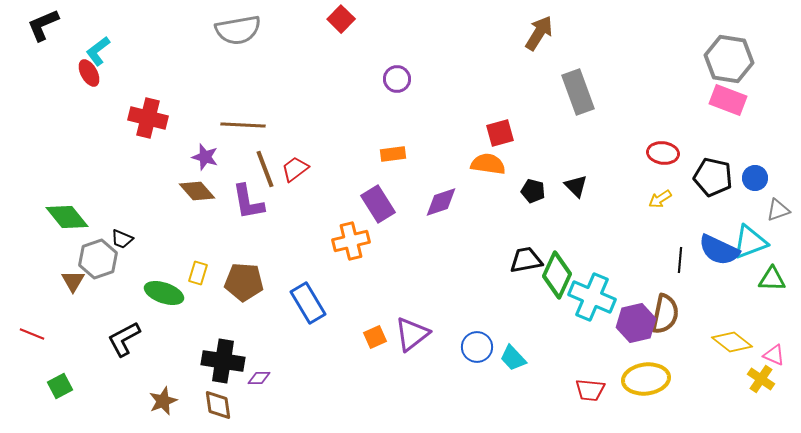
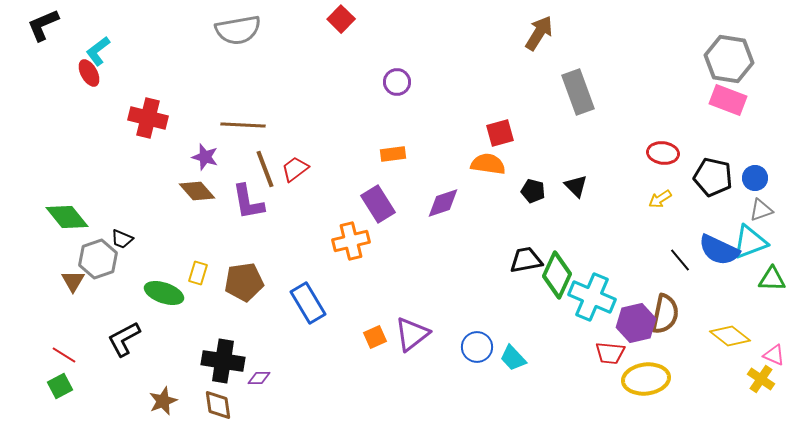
purple circle at (397, 79): moved 3 px down
purple diamond at (441, 202): moved 2 px right, 1 px down
gray triangle at (778, 210): moved 17 px left
black line at (680, 260): rotated 45 degrees counterclockwise
brown pentagon at (244, 282): rotated 12 degrees counterclockwise
red line at (32, 334): moved 32 px right, 21 px down; rotated 10 degrees clockwise
yellow diamond at (732, 342): moved 2 px left, 6 px up
red trapezoid at (590, 390): moved 20 px right, 37 px up
